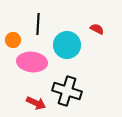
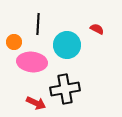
orange circle: moved 1 px right, 2 px down
black cross: moved 2 px left, 2 px up; rotated 28 degrees counterclockwise
